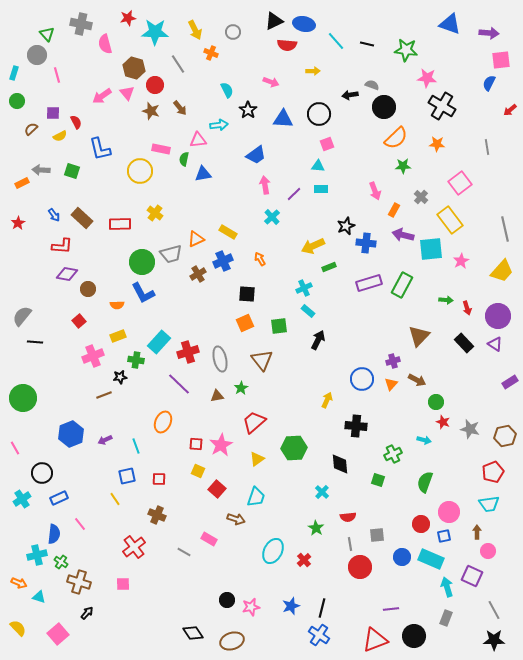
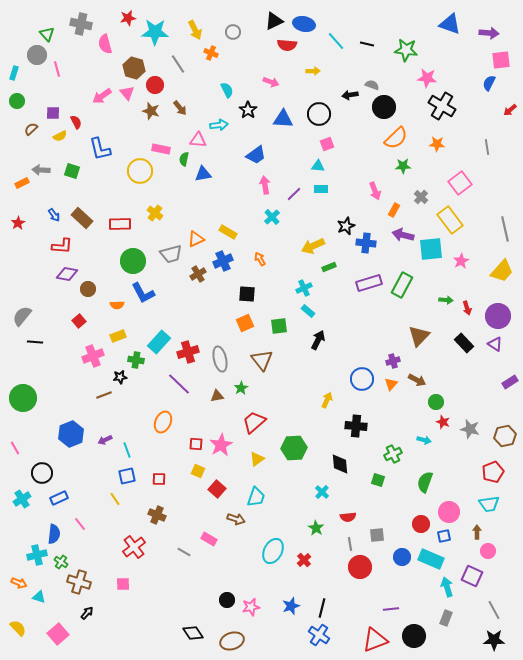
pink line at (57, 75): moved 6 px up
pink triangle at (198, 140): rotated 12 degrees clockwise
green circle at (142, 262): moved 9 px left, 1 px up
cyan line at (136, 446): moved 9 px left, 4 px down
